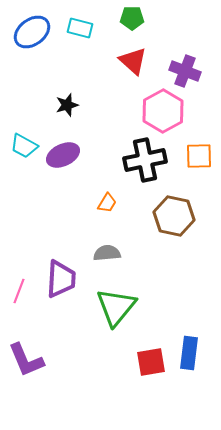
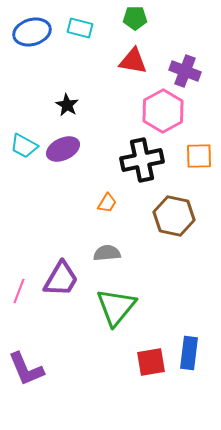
green pentagon: moved 3 px right
blue ellipse: rotated 21 degrees clockwise
red triangle: rotated 32 degrees counterclockwise
black star: rotated 25 degrees counterclockwise
purple ellipse: moved 6 px up
black cross: moved 3 px left
purple trapezoid: rotated 27 degrees clockwise
purple L-shape: moved 9 px down
